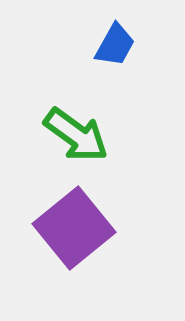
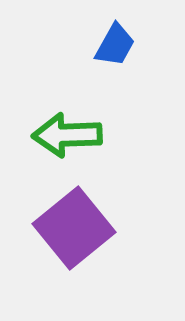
green arrow: moved 9 px left; rotated 142 degrees clockwise
